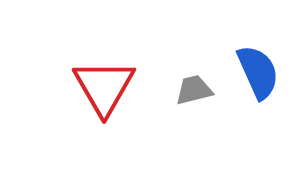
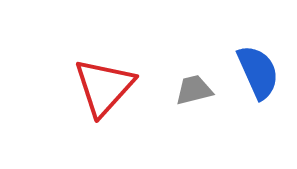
red triangle: rotated 12 degrees clockwise
